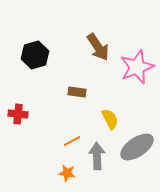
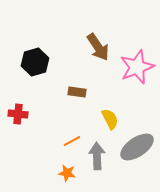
black hexagon: moved 7 px down
